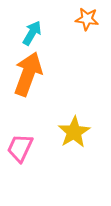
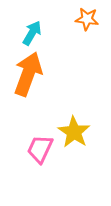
yellow star: rotated 8 degrees counterclockwise
pink trapezoid: moved 20 px right, 1 px down
